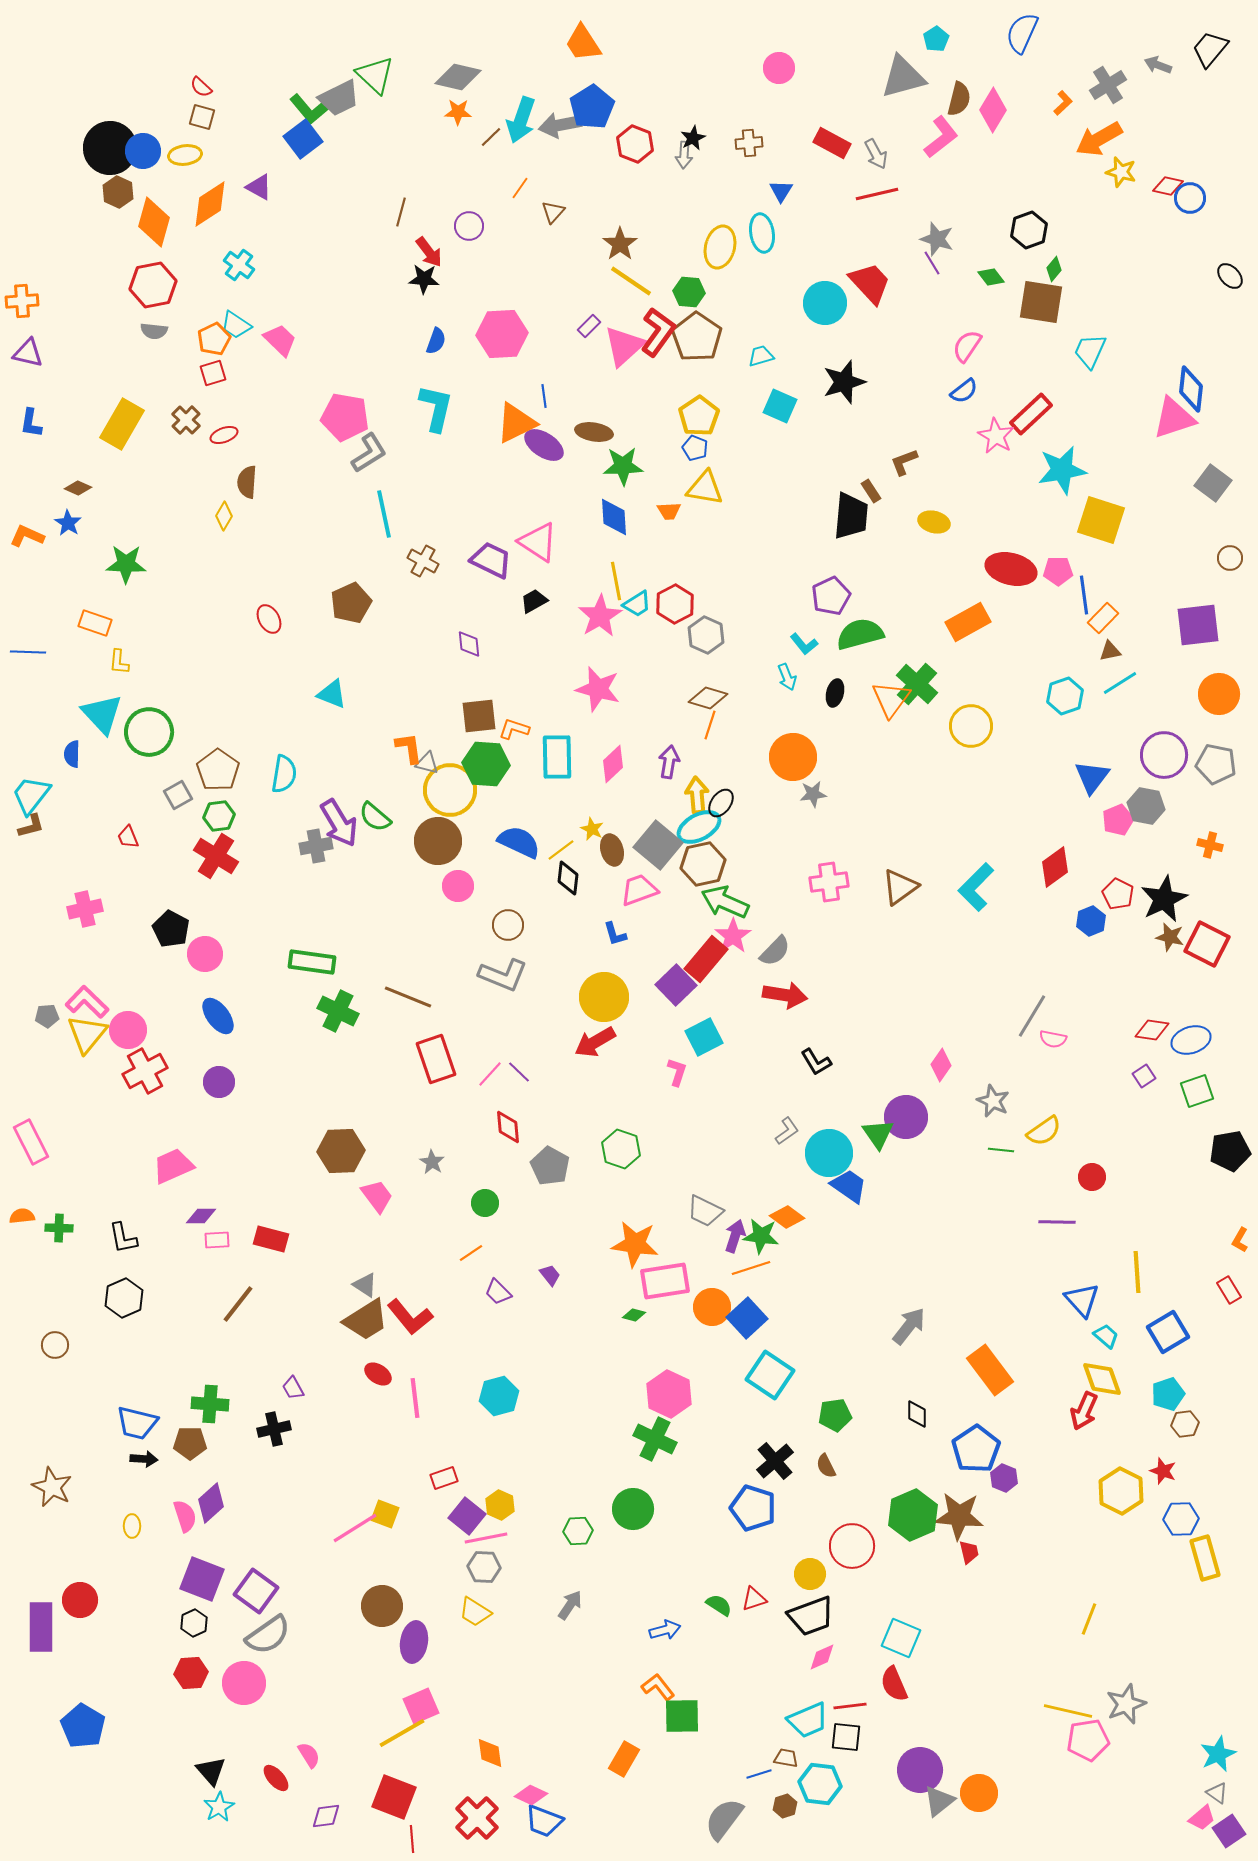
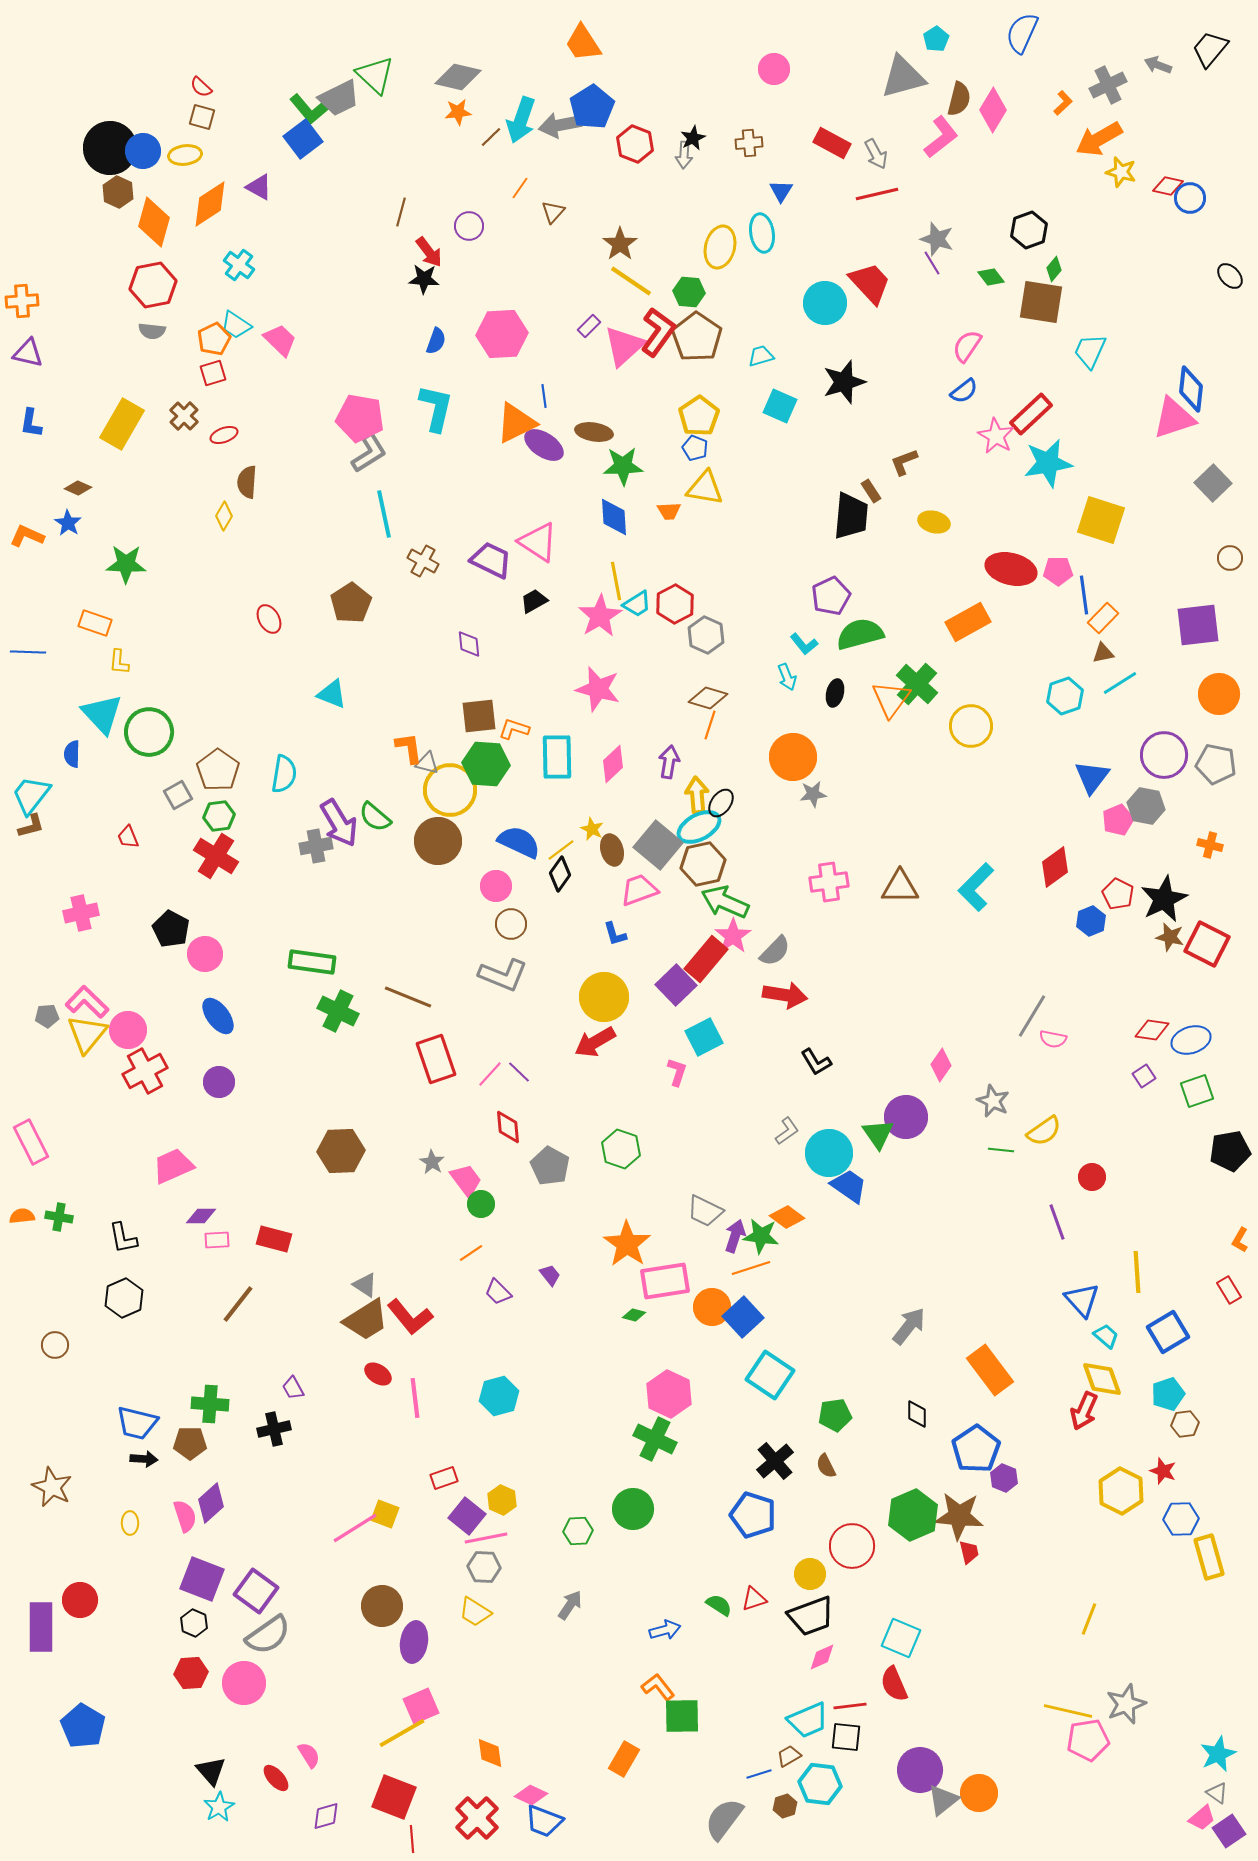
pink circle at (779, 68): moved 5 px left, 1 px down
gray cross at (1108, 85): rotated 6 degrees clockwise
orange star at (458, 112): rotated 8 degrees counterclockwise
gray semicircle at (154, 331): moved 2 px left
pink pentagon at (345, 417): moved 15 px right, 1 px down
brown cross at (186, 420): moved 2 px left, 4 px up
cyan star at (1062, 470): moved 14 px left, 7 px up
gray square at (1213, 483): rotated 9 degrees clockwise
brown pentagon at (351, 603): rotated 9 degrees counterclockwise
brown triangle at (1110, 651): moved 7 px left, 2 px down
black diamond at (568, 878): moved 8 px left, 4 px up; rotated 28 degrees clockwise
pink circle at (458, 886): moved 38 px right
brown triangle at (900, 887): rotated 36 degrees clockwise
pink cross at (85, 909): moved 4 px left, 4 px down
brown circle at (508, 925): moved 3 px right, 1 px up
pink trapezoid at (377, 1196): moved 89 px right, 16 px up
green circle at (485, 1203): moved 4 px left, 1 px down
purple line at (1057, 1222): rotated 69 degrees clockwise
green cross at (59, 1228): moved 11 px up; rotated 8 degrees clockwise
red rectangle at (271, 1239): moved 3 px right
orange star at (635, 1244): moved 8 px left; rotated 27 degrees clockwise
blue square at (747, 1318): moved 4 px left, 1 px up
yellow hexagon at (500, 1505): moved 2 px right, 5 px up
blue pentagon at (753, 1508): moved 7 px down
yellow ellipse at (132, 1526): moved 2 px left, 3 px up
yellow rectangle at (1205, 1558): moved 4 px right, 1 px up
black hexagon at (194, 1623): rotated 12 degrees counterclockwise
brown trapezoid at (786, 1758): moved 3 px right, 2 px up; rotated 40 degrees counterclockwise
gray triangle at (939, 1801): moved 4 px right, 1 px up
purple diamond at (326, 1816): rotated 8 degrees counterclockwise
